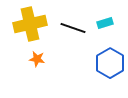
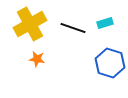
yellow cross: rotated 16 degrees counterclockwise
blue hexagon: rotated 12 degrees counterclockwise
